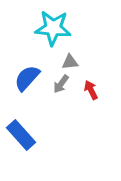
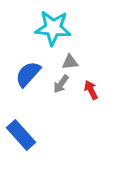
blue semicircle: moved 1 px right, 4 px up
